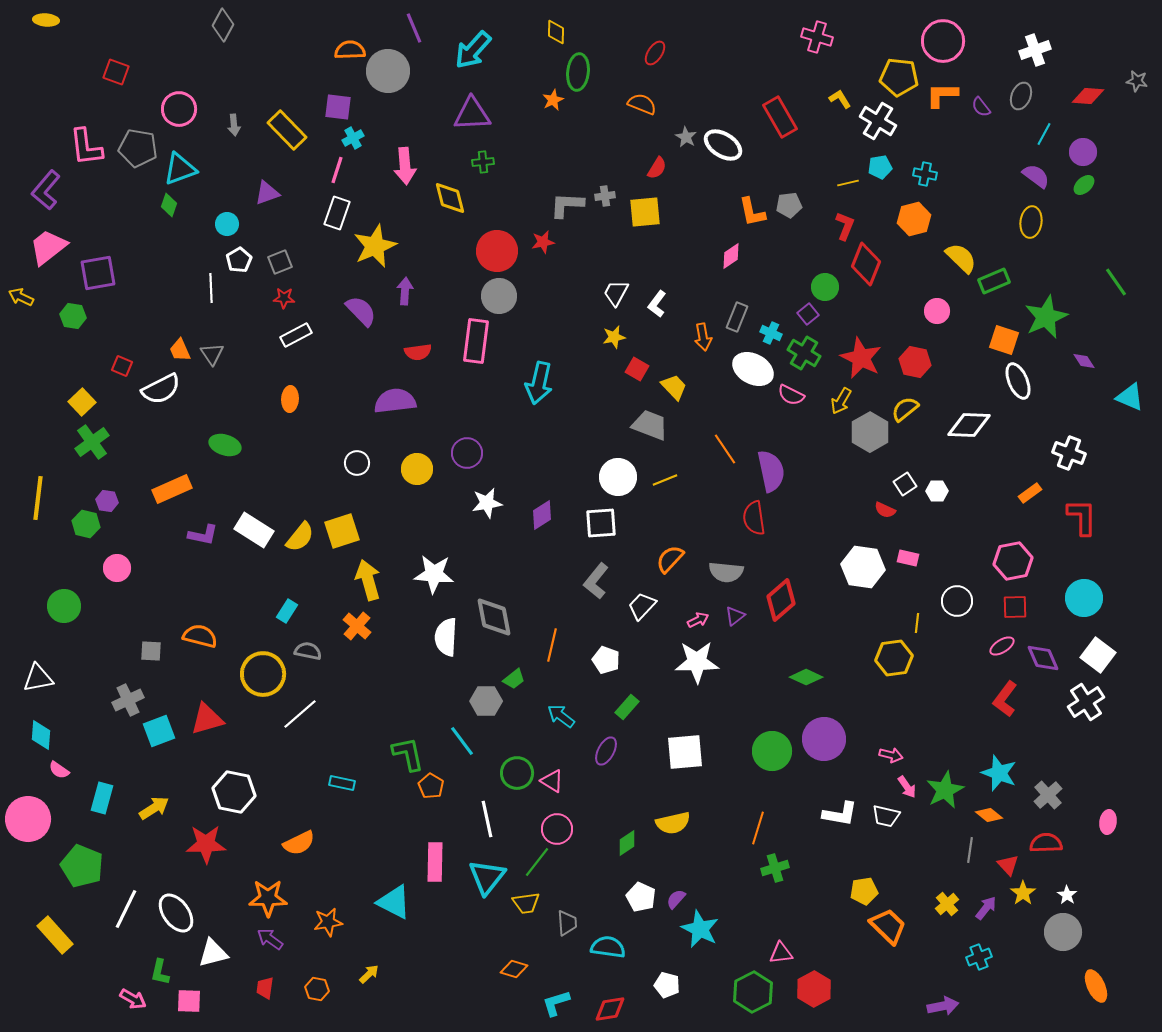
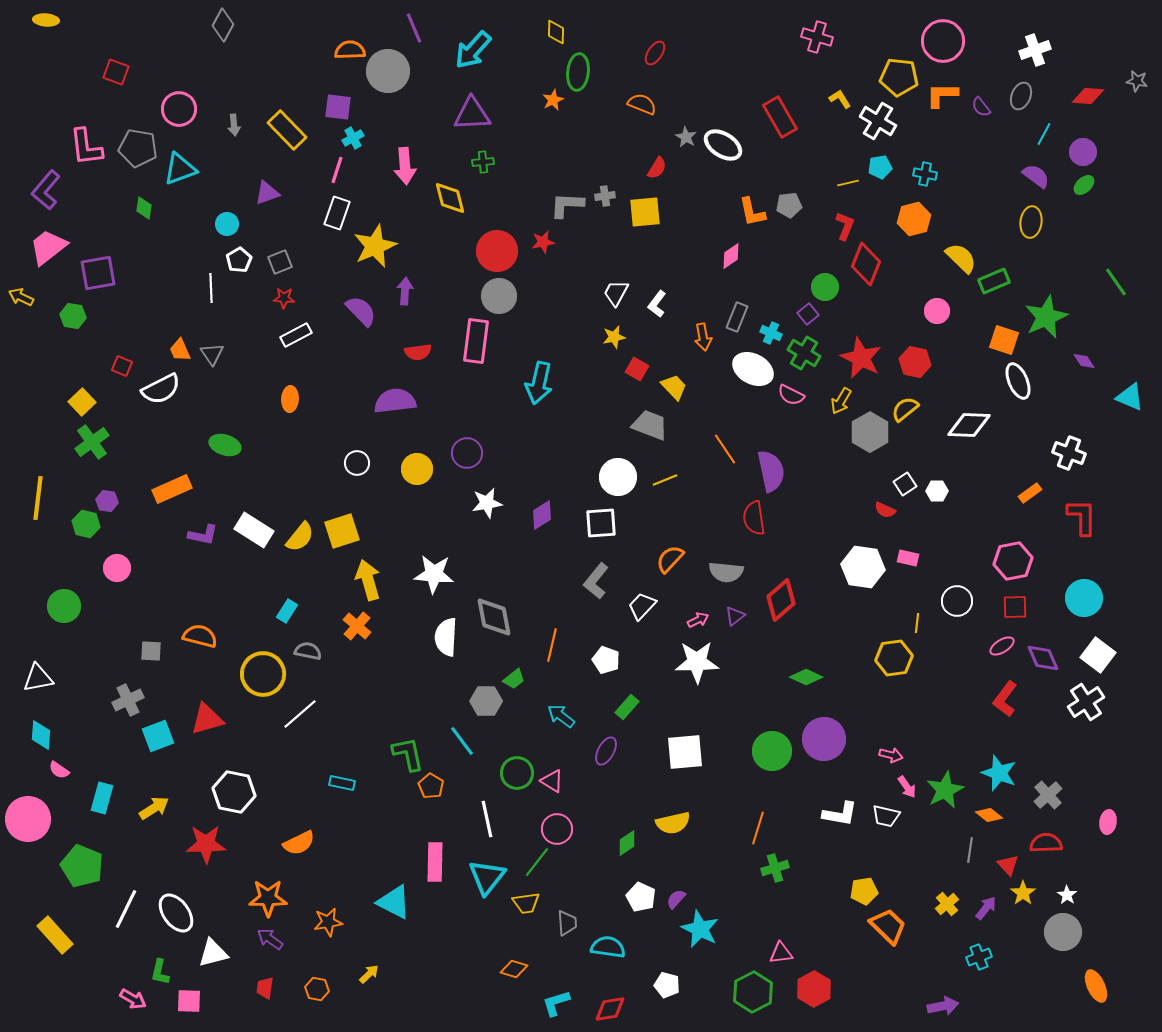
green diamond at (169, 205): moved 25 px left, 3 px down; rotated 10 degrees counterclockwise
cyan square at (159, 731): moved 1 px left, 5 px down
